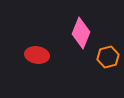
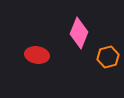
pink diamond: moved 2 px left
